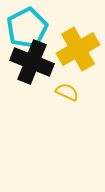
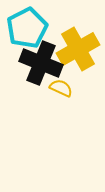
black cross: moved 9 px right, 1 px down
yellow semicircle: moved 6 px left, 4 px up
